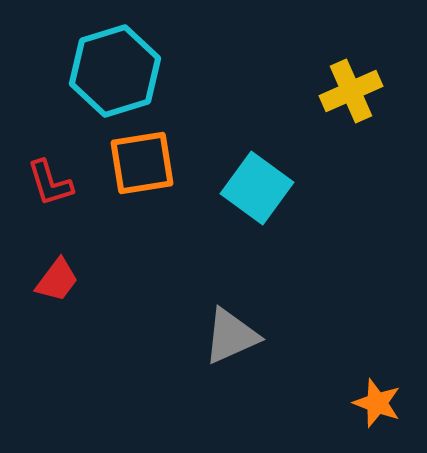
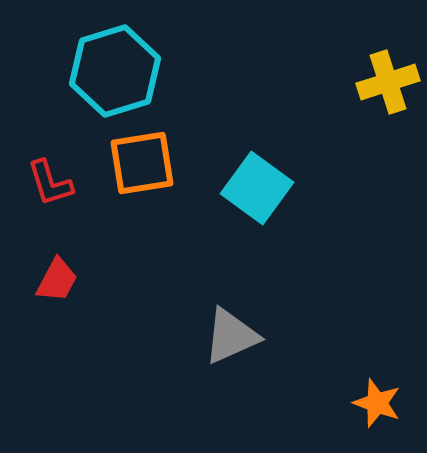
yellow cross: moved 37 px right, 9 px up; rotated 6 degrees clockwise
red trapezoid: rotated 9 degrees counterclockwise
